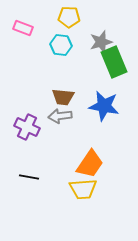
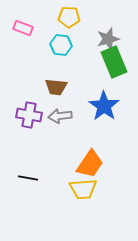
gray star: moved 7 px right, 3 px up
brown trapezoid: moved 7 px left, 10 px up
blue star: rotated 24 degrees clockwise
purple cross: moved 2 px right, 12 px up; rotated 15 degrees counterclockwise
black line: moved 1 px left, 1 px down
